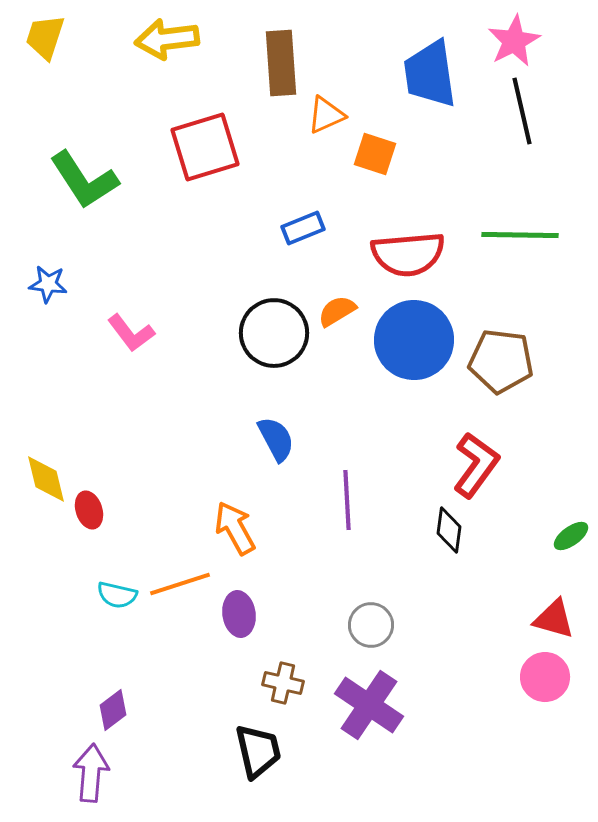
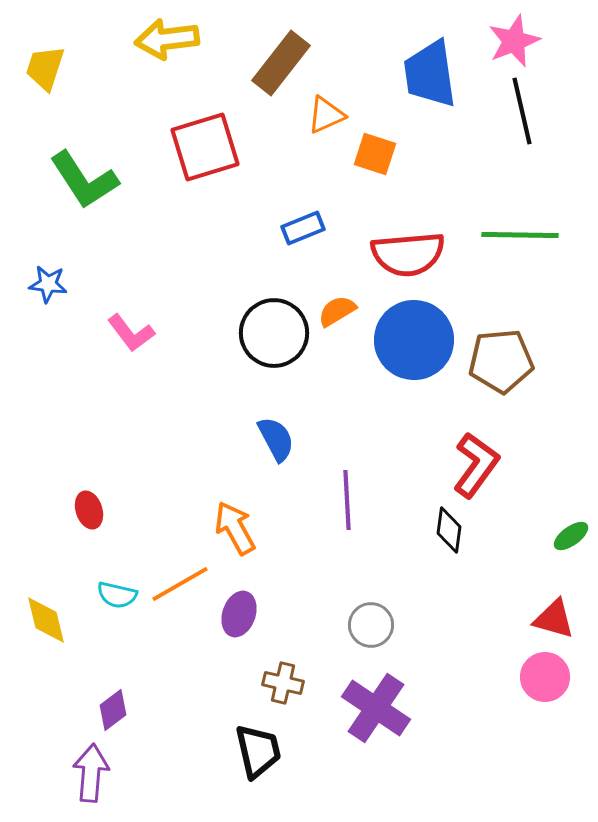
yellow trapezoid: moved 31 px down
pink star: rotated 6 degrees clockwise
brown rectangle: rotated 42 degrees clockwise
brown pentagon: rotated 12 degrees counterclockwise
yellow diamond: moved 141 px down
orange line: rotated 12 degrees counterclockwise
purple ellipse: rotated 27 degrees clockwise
purple cross: moved 7 px right, 3 px down
